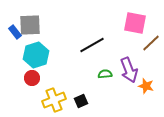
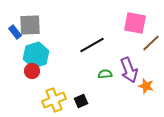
red circle: moved 7 px up
